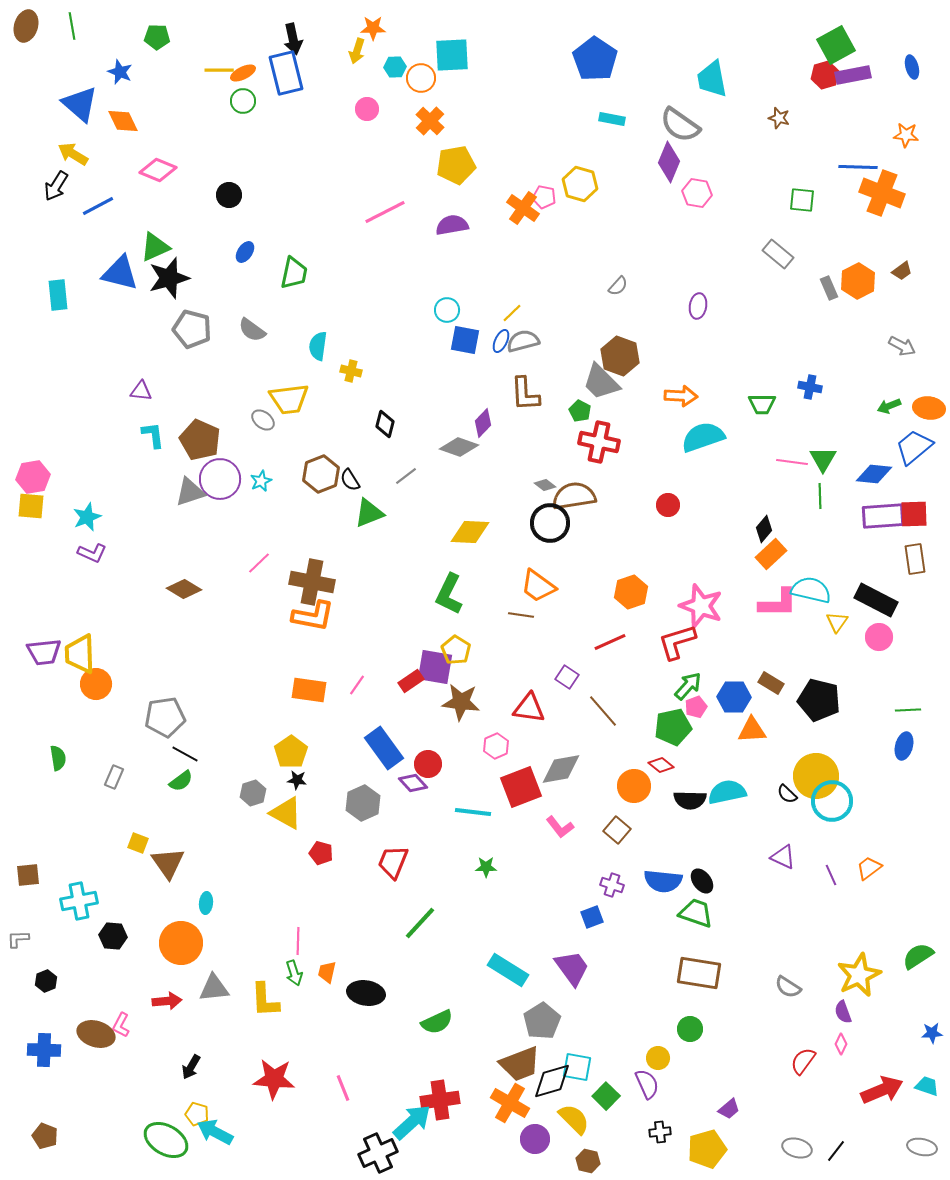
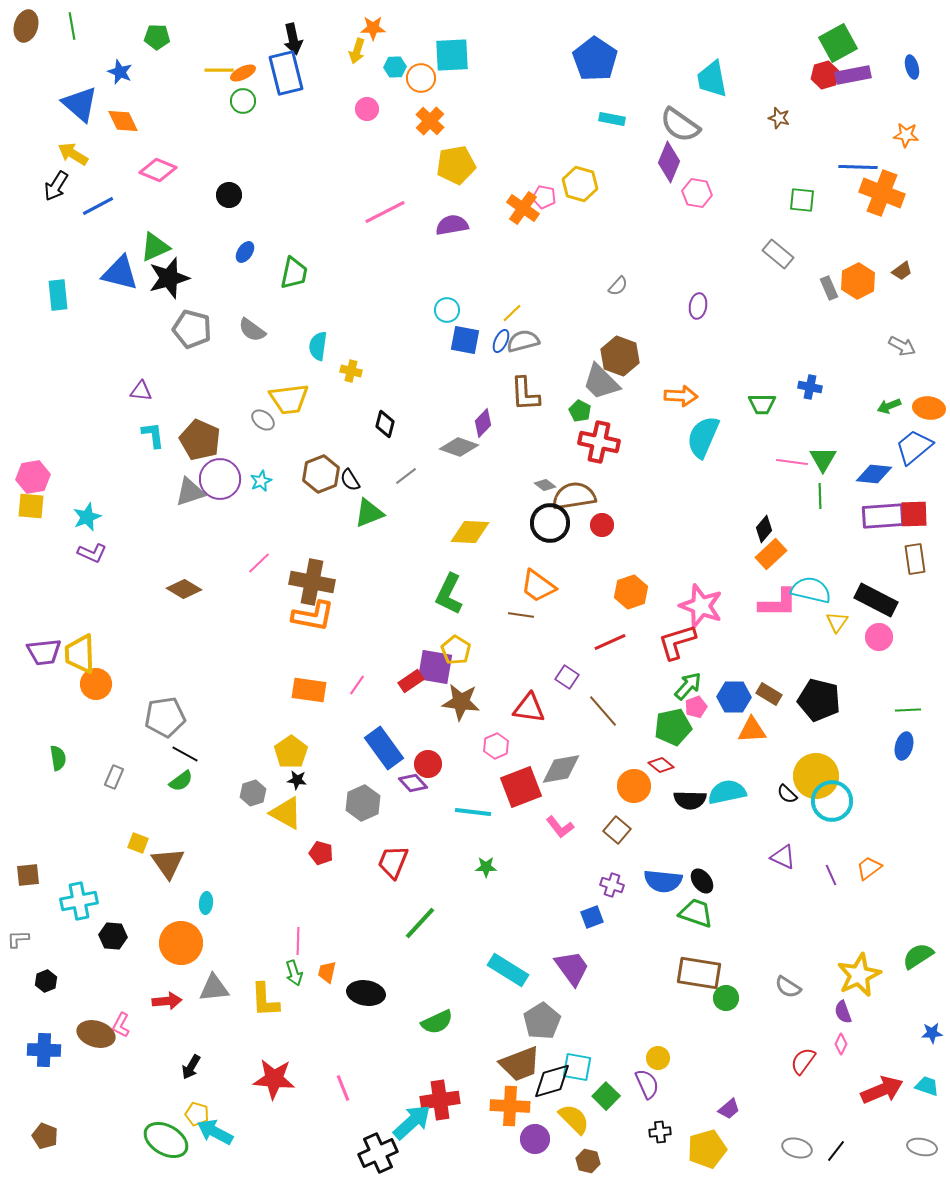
green square at (836, 45): moved 2 px right, 2 px up
cyan semicircle at (703, 437): rotated 48 degrees counterclockwise
red circle at (668, 505): moved 66 px left, 20 px down
brown rectangle at (771, 683): moved 2 px left, 11 px down
green circle at (690, 1029): moved 36 px right, 31 px up
orange cross at (510, 1103): moved 3 px down; rotated 27 degrees counterclockwise
